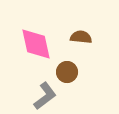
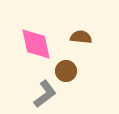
brown circle: moved 1 px left, 1 px up
gray L-shape: moved 2 px up
